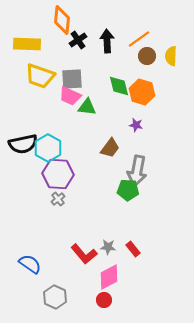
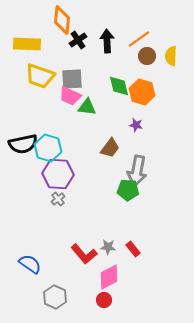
cyan hexagon: rotated 12 degrees counterclockwise
